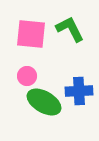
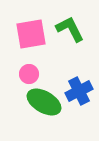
pink square: rotated 16 degrees counterclockwise
pink circle: moved 2 px right, 2 px up
blue cross: rotated 24 degrees counterclockwise
